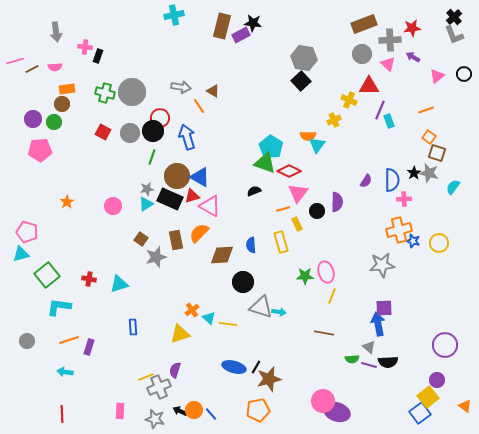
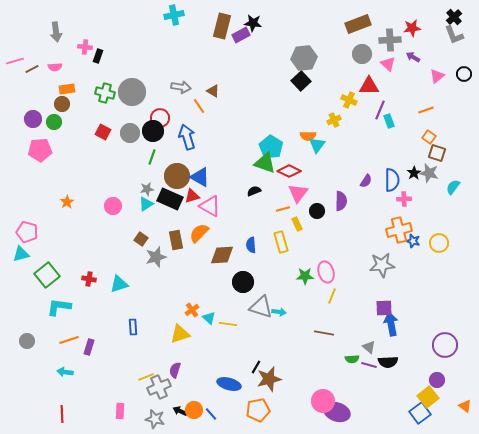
brown rectangle at (364, 24): moved 6 px left
gray hexagon at (304, 58): rotated 15 degrees counterclockwise
purple semicircle at (337, 202): moved 4 px right, 1 px up
blue arrow at (378, 324): moved 13 px right
blue ellipse at (234, 367): moved 5 px left, 17 px down
